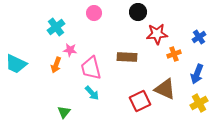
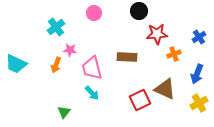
black circle: moved 1 px right, 1 px up
pink trapezoid: moved 1 px right
red square: moved 1 px up
